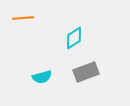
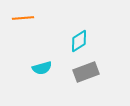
cyan diamond: moved 5 px right, 3 px down
cyan semicircle: moved 9 px up
